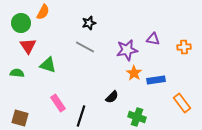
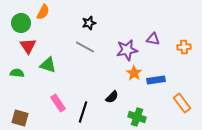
black line: moved 2 px right, 4 px up
